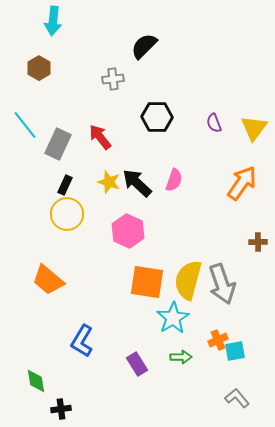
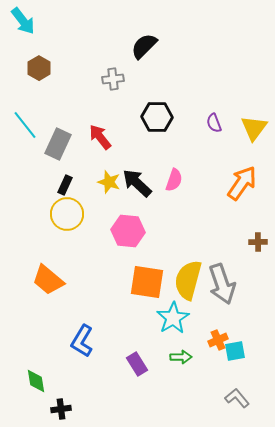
cyan arrow: moved 30 px left; rotated 44 degrees counterclockwise
pink hexagon: rotated 20 degrees counterclockwise
